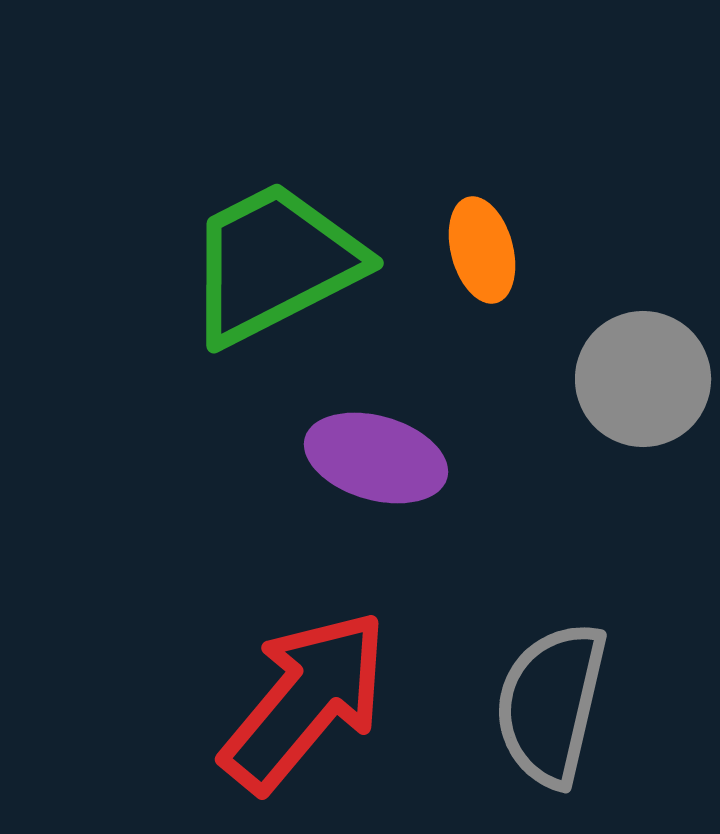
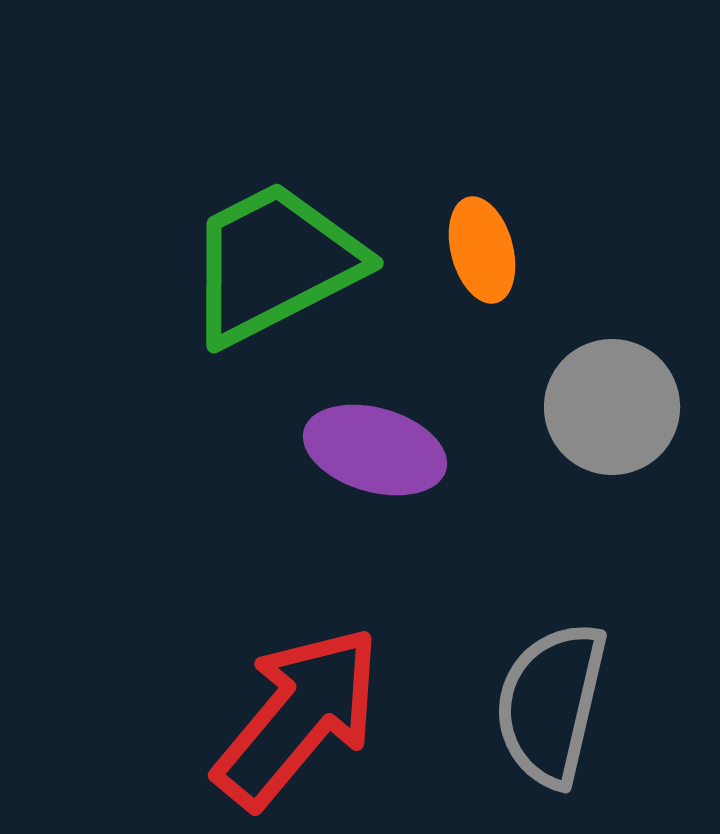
gray circle: moved 31 px left, 28 px down
purple ellipse: moved 1 px left, 8 px up
red arrow: moved 7 px left, 16 px down
